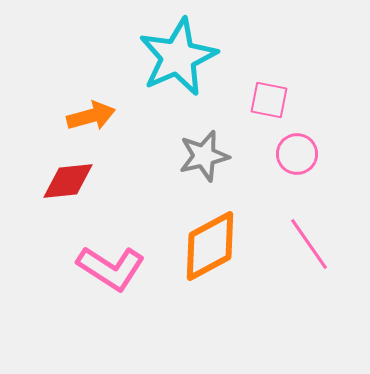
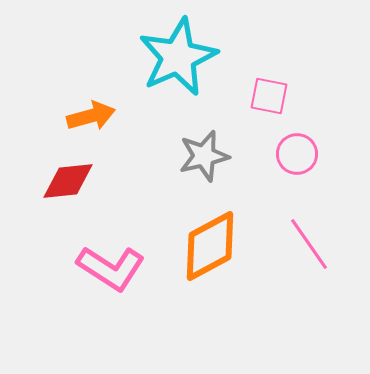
pink square: moved 4 px up
